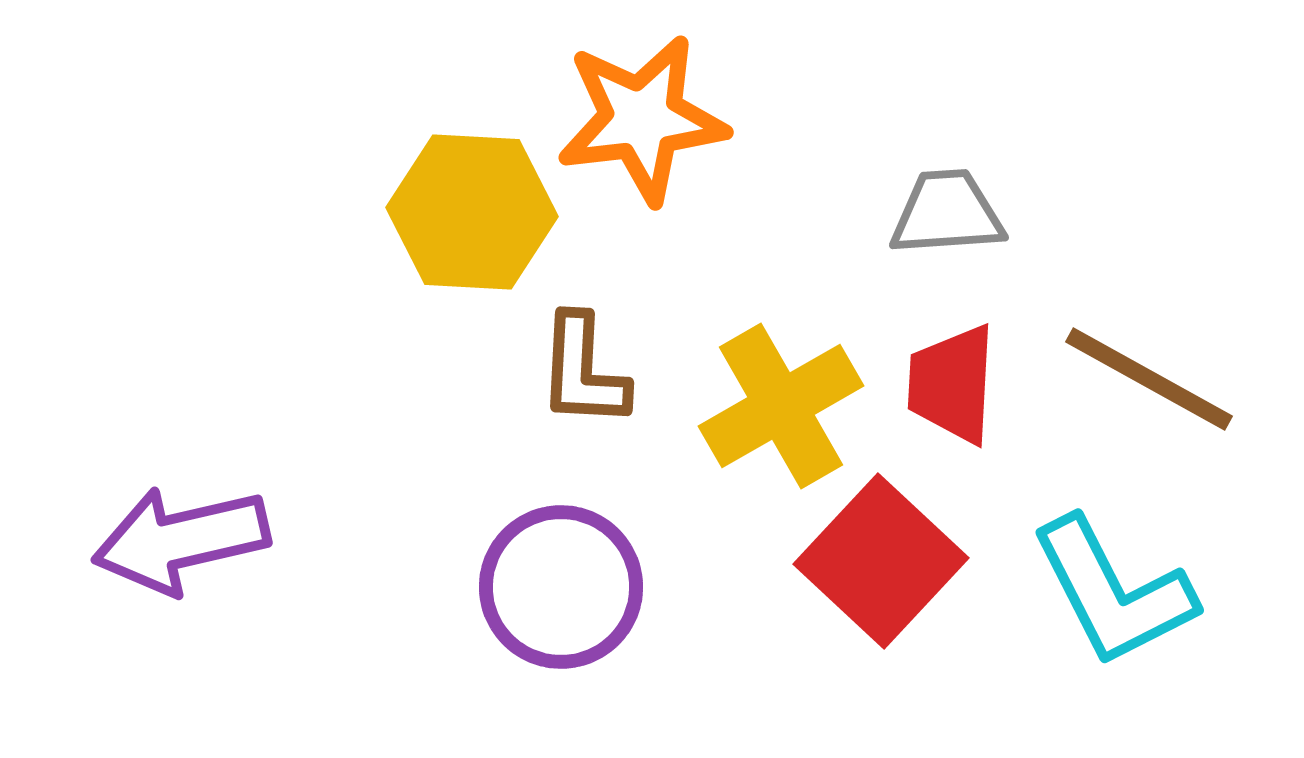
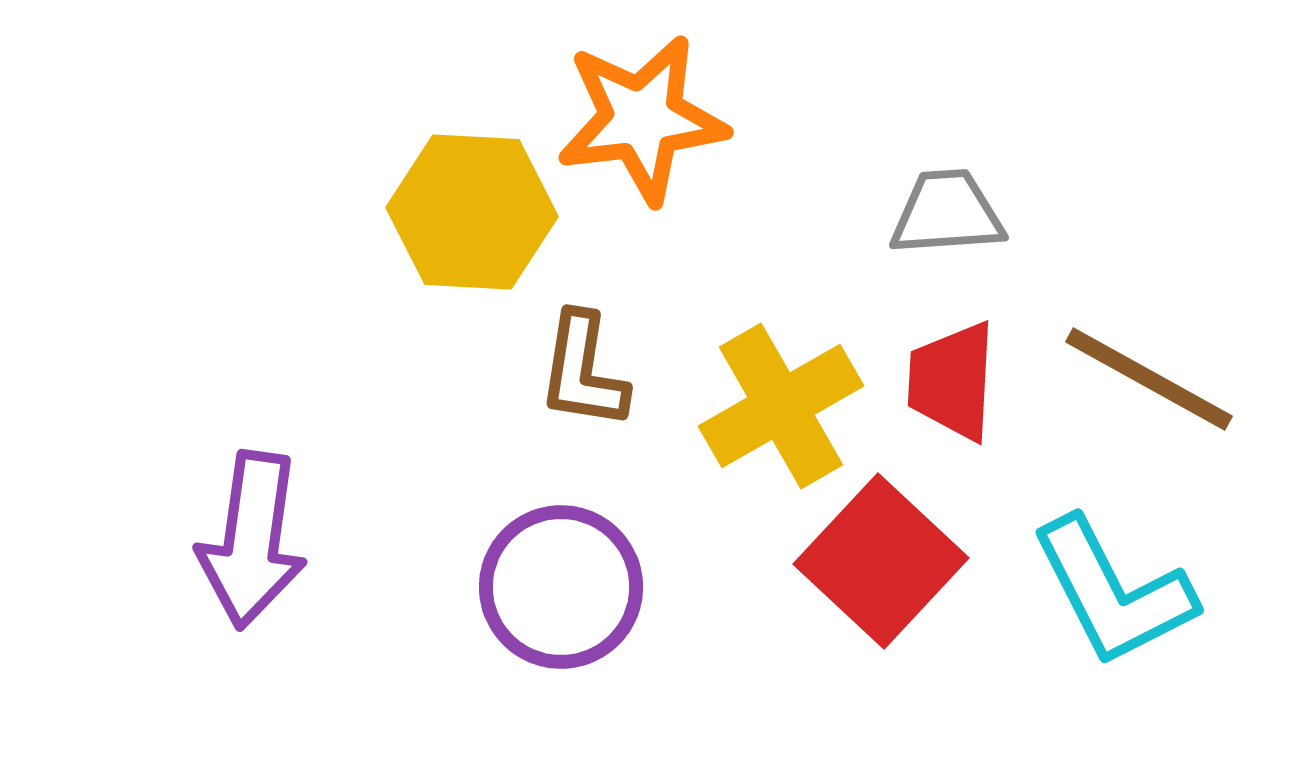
brown L-shape: rotated 6 degrees clockwise
red trapezoid: moved 3 px up
purple arrow: moved 71 px right; rotated 69 degrees counterclockwise
